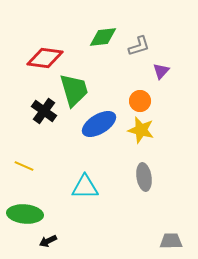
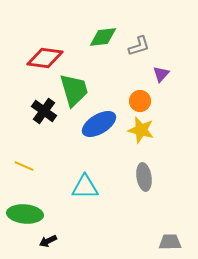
purple triangle: moved 3 px down
gray trapezoid: moved 1 px left, 1 px down
